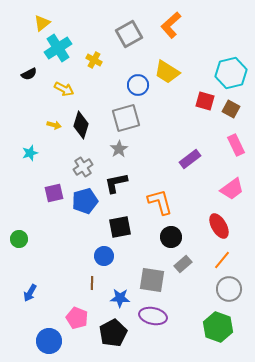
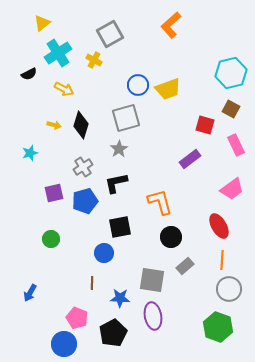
gray square at (129, 34): moved 19 px left
cyan cross at (58, 48): moved 5 px down
yellow trapezoid at (167, 72): moved 1 px right, 17 px down; rotated 52 degrees counterclockwise
red square at (205, 101): moved 24 px down
green circle at (19, 239): moved 32 px right
blue circle at (104, 256): moved 3 px up
orange line at (222, 260): rotated 36 degrees counterclockwise
gray rectangle at (183, 264): moved 2 px right, 2 px down
purple ellipse at (153, 316): rotated 68 degrees clockwise
blue circle at (49, 341): moved 15 px right, 3 px down
